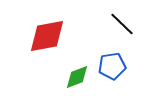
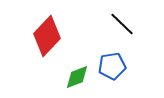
red diamond: rotated 36 degrees counterclockwise
